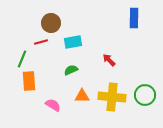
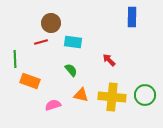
blue rectangle: moved 2 px left, 1 px up
cyan rectangle: rotated 18 degrees clockwise
green line: moved 7 px left; rotated 24 degrees counterclockwise
green semicircle: rotated 72 degrees clockwise
orange rectangle: moved 1 px right; rotated 66 degrees counterclockwise
orange triangle: moved 1 px left, 1 px up; rotated 14 degrees clockwise
pink semicircle: rotated 49 degrees counterclockwise
